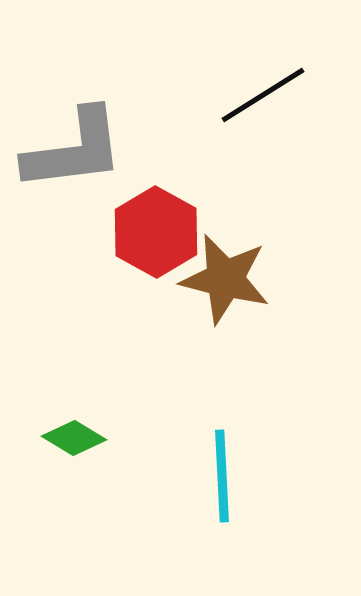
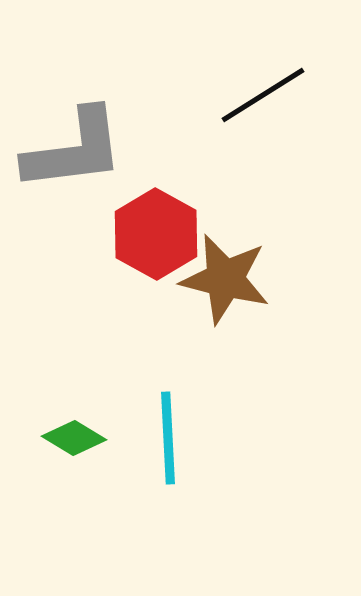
red hexagon: moved 2 px down
cyan line: moved 54 px left, 38 px up
